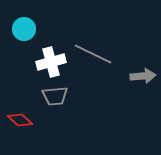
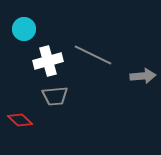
gray line: moved 1 px down
white cross: moved 3 px left, 1 px up
